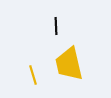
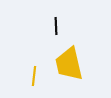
yellow line: moved 1 px right, 1 px down; rotated 24 degrees clockwise
